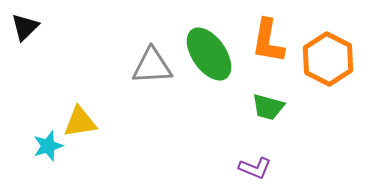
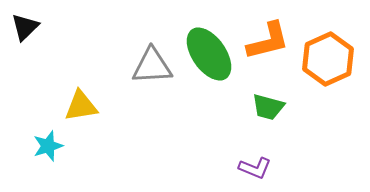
orange L-shape: rotated 114 degrees counterclockwise
orange hexagon: rotated 9 degrees clockwise
yellow triangle: moved 1 px right, 16 px up
